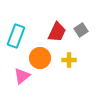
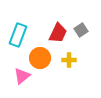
red trapezoid: moved 1 px right, 1 px down
cyan rectangle: moved 2 px right, 1 px up
